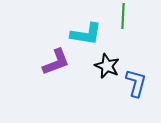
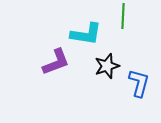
black star: rotated 30 degrees clockwise
blue L-shape: moved 3 px right
